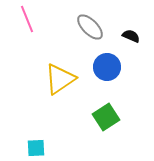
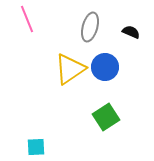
gray ellipse: rotated 60 degrees clockwise
black semicircle: moved 4 px up
blue circle: moved 2 px left
yellow triangle: moved 10 px right, 10 px up
cyan square: moved 1 px up
